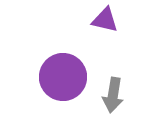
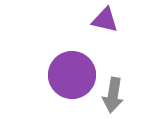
purple circle: moved 9 px right, 2 px up
